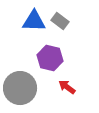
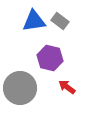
blue triangle: rotated 10 degrees counterclockwise
